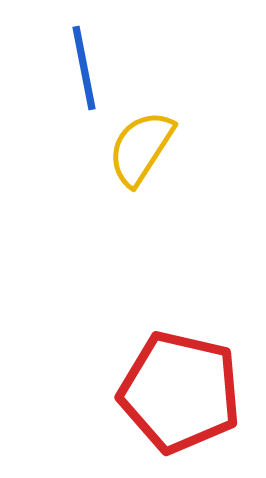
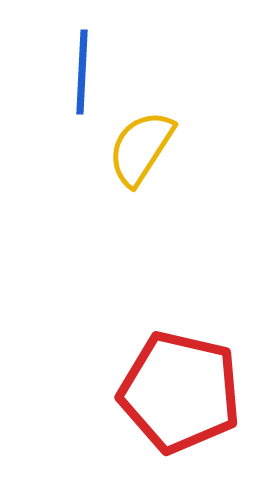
blue line: moved 2 px left, 4 px down; rotated 14 degrees clockwise
